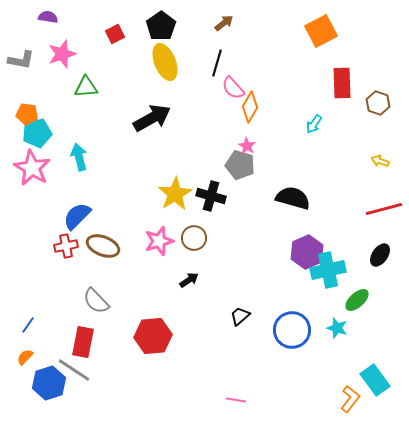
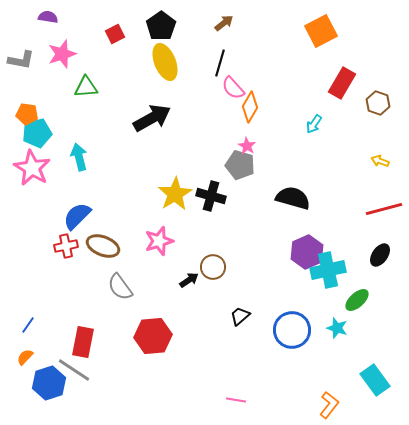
black line at (217, 63): moved 3 px right
red rectangle at (342, 83): rotated 32 degrees clockwise
brown circle at (194, 238): moved 19 px right, 29 px down
gray semicircle at (96, 301): moved 24 px right, 14 px up; rotated 8 degrees clockwise
orange L-shape at (350, 399): moved 21 px left, 6 px down
